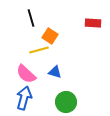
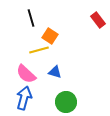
red rectangle: moved 5 px right, 3 px up; rotated 49 degrees clockwise
